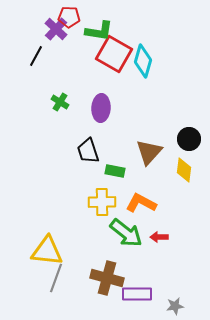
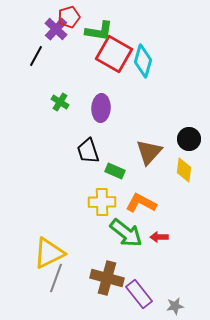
red pentagon: rotated 20 degrees counterclockwise
green rectangle: rotated 12 degrees clockwise
yellow triangle: moved 2 px right, 2 px down; rotated 32 degrees counterclockwise
purple rectangle: moved 2 px right; rotated 52 degrees clockwise
